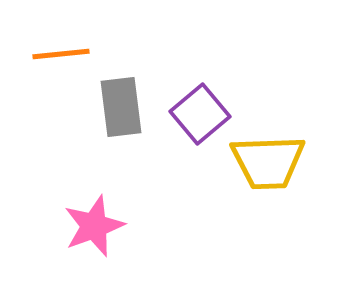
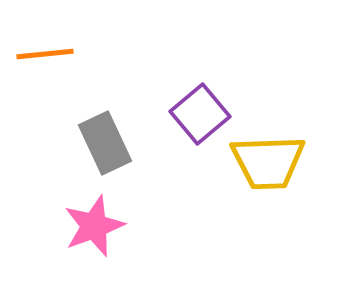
orange line: moved 16 px left
gray rectangle: moved 16 px left, 36 px down; rotated 18 degrees counterclockwise
